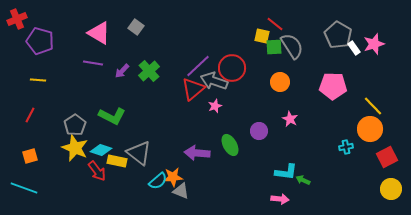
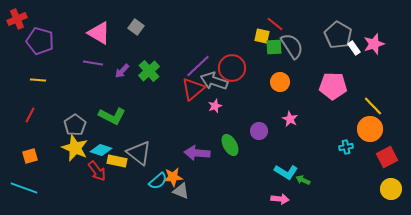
cyan L-shape at (286, 172): rotated 25 degrees clockwise
